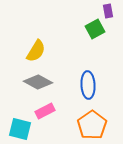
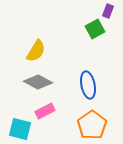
purple rectangle: rotated 32 degrees clockwise
blue ellipse: rotated 8 degrees counterclockwise
